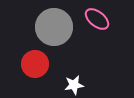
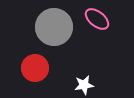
red circle: moved 4 px down
white star: moved 10 px right
